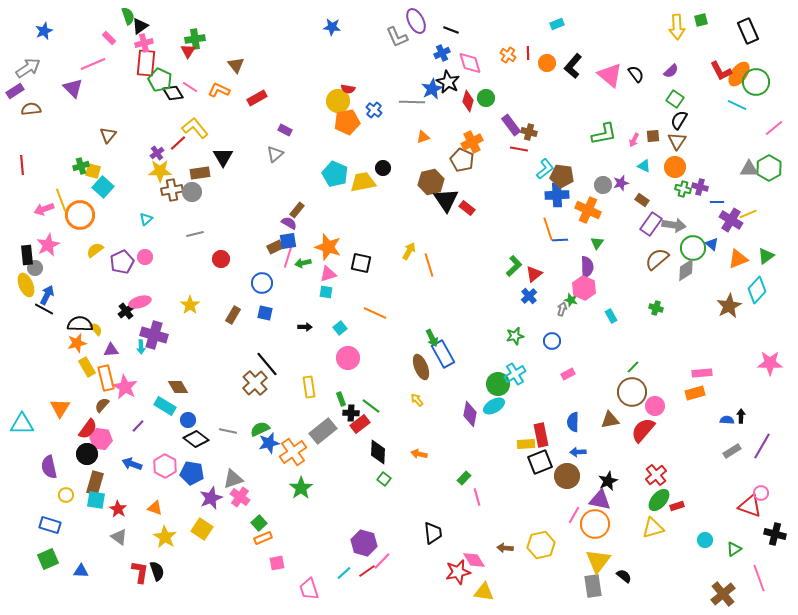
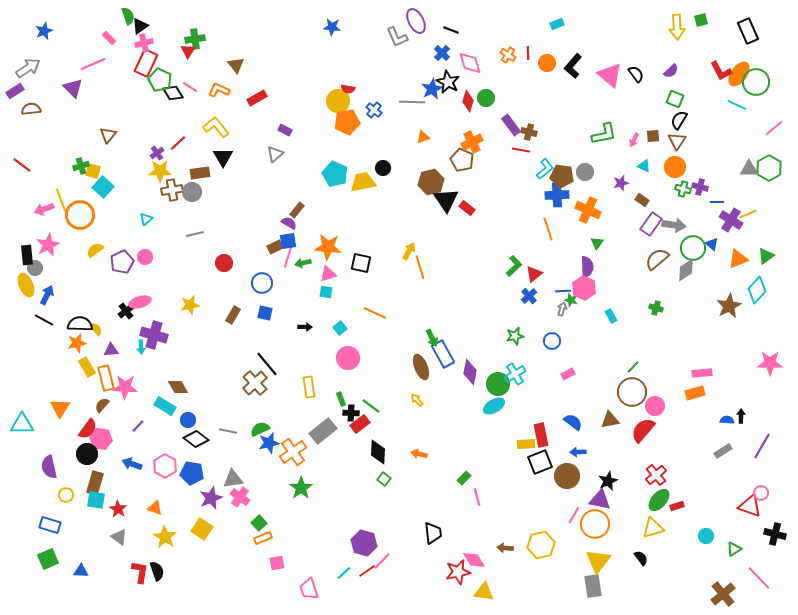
blue cross at (442, 53): rotated 21 degrees counterclockwise
red rectangle at (146, 63): rotated 20 degrees clockwise
green square at (675, 99): rotated 12 degrees counterclockwise
yellow L-shape at (195, 128): moved 21 px right, 1 px up
red line at (519, 149): moved 2 px right, 1 px down
red line at (22, 165): rotated 48 degrees counterclockwise
gray circle at (603, 185): moved 18 px left, 13 px up
blue line at (560, 240): moved 3 px right, 51 px down
orange star at (328, 247): rotated 12 degrees counterclockwise
red circle at (221, 259): moved 3 px right, 4 px down
orange line at (429, 265): moved 9 px left, 2 px down
yellow star at (190, 305): rotated 24 degrees clockwise
black line at (44, 309): moved 11 px down
pink star at (125, 387): rotated 25 degrees counterclockwise
purple diamond at (470, 414): moved 42 px up
blue semicircle at (573, 422): rotated 126 degrees clockwise
gray rectangle at (732, 451): moved 9 px left
gray triangle at (233, 479): rotated 10 degrees clockwise
cyan circle at (705, 540): moved 1 px right, 4 px up
black semicircle at (624, 576): moved 17 px right, 18 px up; rotated 14 degrees clockwise
pink line at (759, 578): rotated 24 degrees counterclockwise
